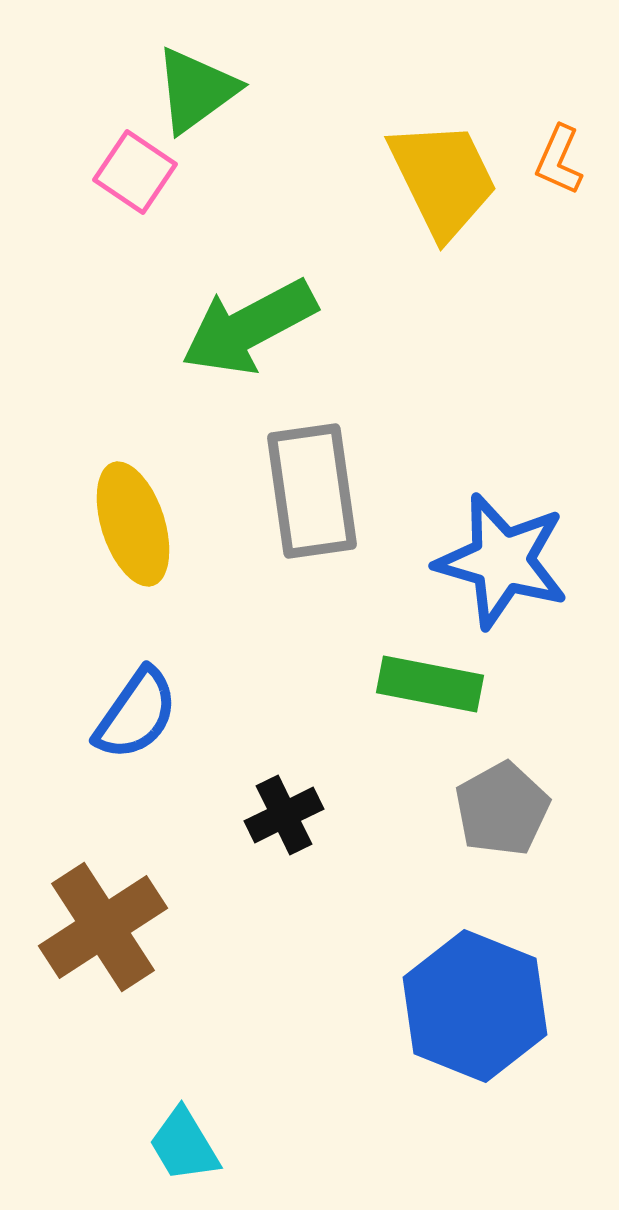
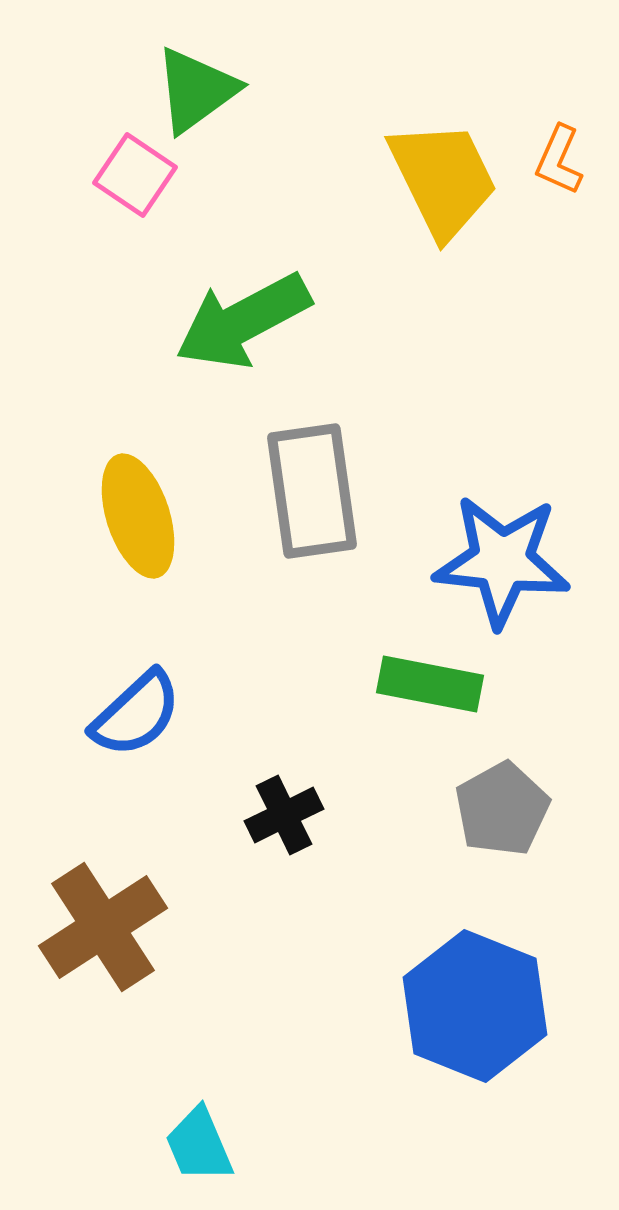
pink square: moved 3 px down
green arrow: moved 6 px left, 6 px up
yellow ellipse: moved 5 px right, 8 px up
blue star: rotated 10 degrees counterclockwise
blue semicircle: rotated 12 degrees clockwise
cyan trapezoid: moved 15 px right; rotated 8 degrees clockwise
